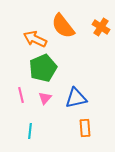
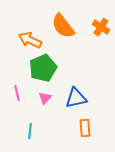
orange arrow: moved 5 px left, 1 px down
pink line: moved 4 px left, 2 px up
